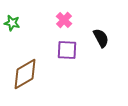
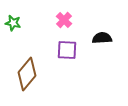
green star: moved 1 px right
black semicircle: moved 1 px right; rotated 66 degrees counterclockwise
brown diamond: moved 2 px right; rotated 20 degrees counterclockwise
